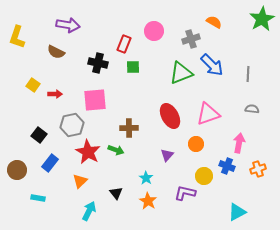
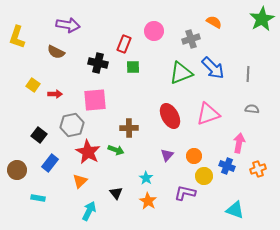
blue arrow: moved 1 px right, 3 px down
orange circle: moved 2 px left, 12 px down
cyan triangle: moved 2 px left, 2 px up; rotated 48 degrees clockwise
